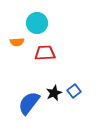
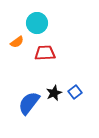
orange semicircle: rotated 32 degrees counterclockwise
blue square: moved 1 px right, 1 px down
